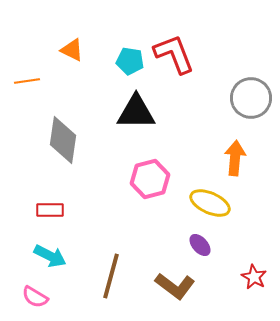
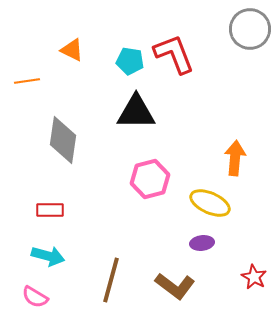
gray circle: moved 1 px left, 69 px up
purple ellipse: moved 2 px right, 2 px up; rotated 55 degrees counterclockwise
cyan arrow: moved 2 px left; rotated 12 degrees counterclockwise
brown line: moved 4 px down
